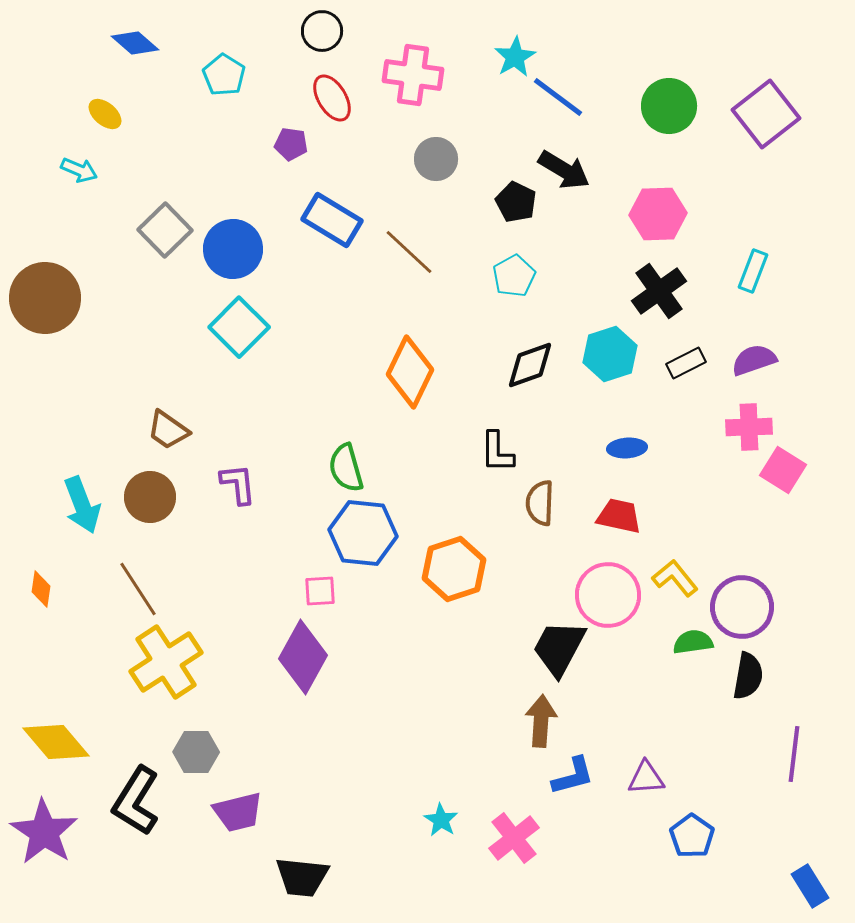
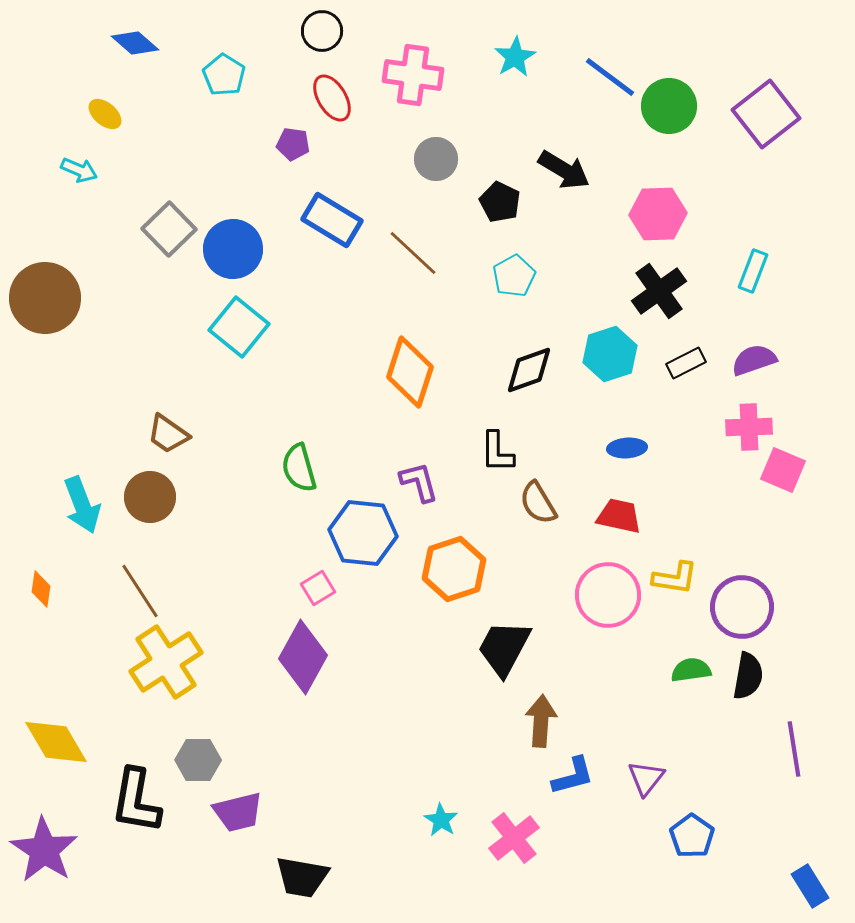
blue line at (558, 97): moved 52 px right, 20 px up
purple pentagon at (291, 144): moved 2 px right
black pentagon at (516, 202): moved 16 px left
gray square at (165, 230): moved 4 px right, 1 px up
brown line at (409, 252): moved 4 px right, 1 px down
cyan square at (239, 327): rotated 6 degrees counterclockwise
black diamond at (530, 365): moved 1 px left, 5 px down
orange diamond at (410, 372): rotated 8 degrees counterclockwise
brown trapezoid at (168, 430): moved 4 px down
green semicircle at (346, 468): moved 47 px left
pink square at (783, 470): rotated 9 degrees counterclockwise
purple L-shape at (238, 484): moved 181 px right, 2 px up; rotated 9 degrees counterclockwise
brown semicircle at (540, 503): moved 2 px left; rotated 33 degrees counterclockwise
yellow L-shape at (675, 578): rotated 138 degrees clockwise
brown line at (138, 589): moved 2 px right, 2 px down
pink square at (320, 591): moved 2 px left, 3 px up; rotated 28 degrees counterclockwise
green semicircle at (693, 642): moved 2 px left, 28 px down
black trapezoid at (559, 648): moved 55 px left
yellow diamond at (56, 742): rotated 10 degrees clockwise
gray hexagon at (196, 752): moved 2 px right, 8 px down
purple line at (794, 754): moved 5 px up; rotated 16 degrees counterclockwise
purple triangle at (646, 778): rotated 48 degrees counterclockwise
black L-shape at (136, 801): rotated 22 degrees counterclockwise
purple star at (44, 832): moved 18 px down
black trapezoid at (302, 877): rotated 4 degrees clockwise
